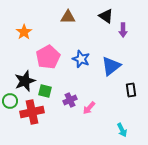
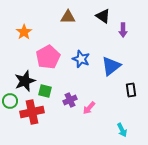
black triangle: moved 3 px left
